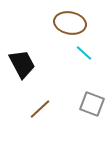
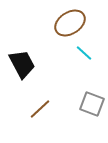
brown ellipse: rotated 44 degrees counterclockwise
